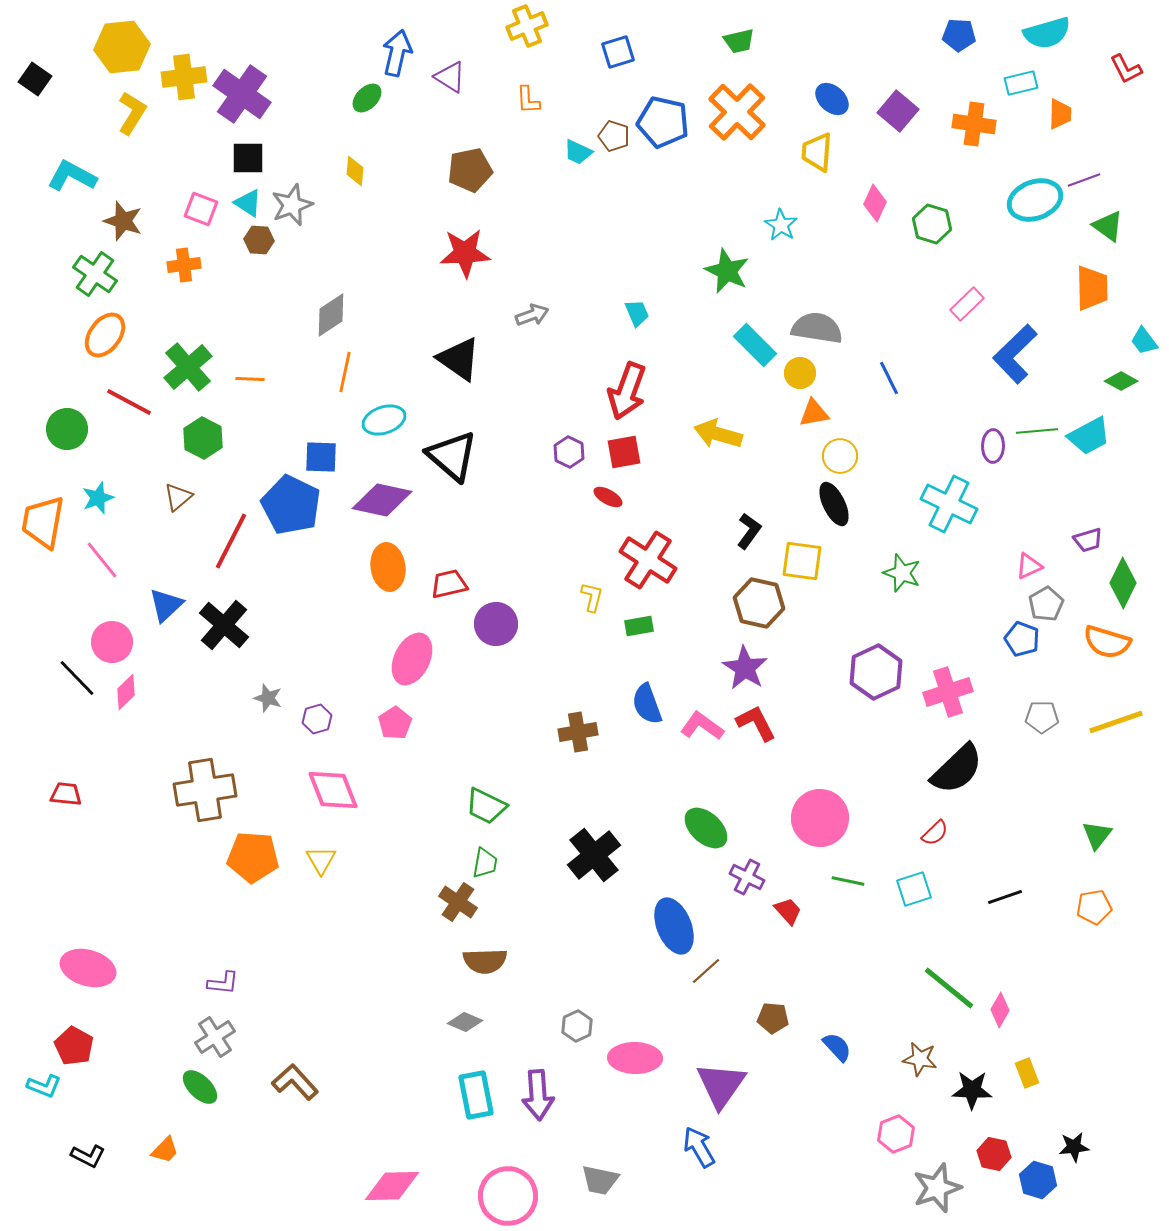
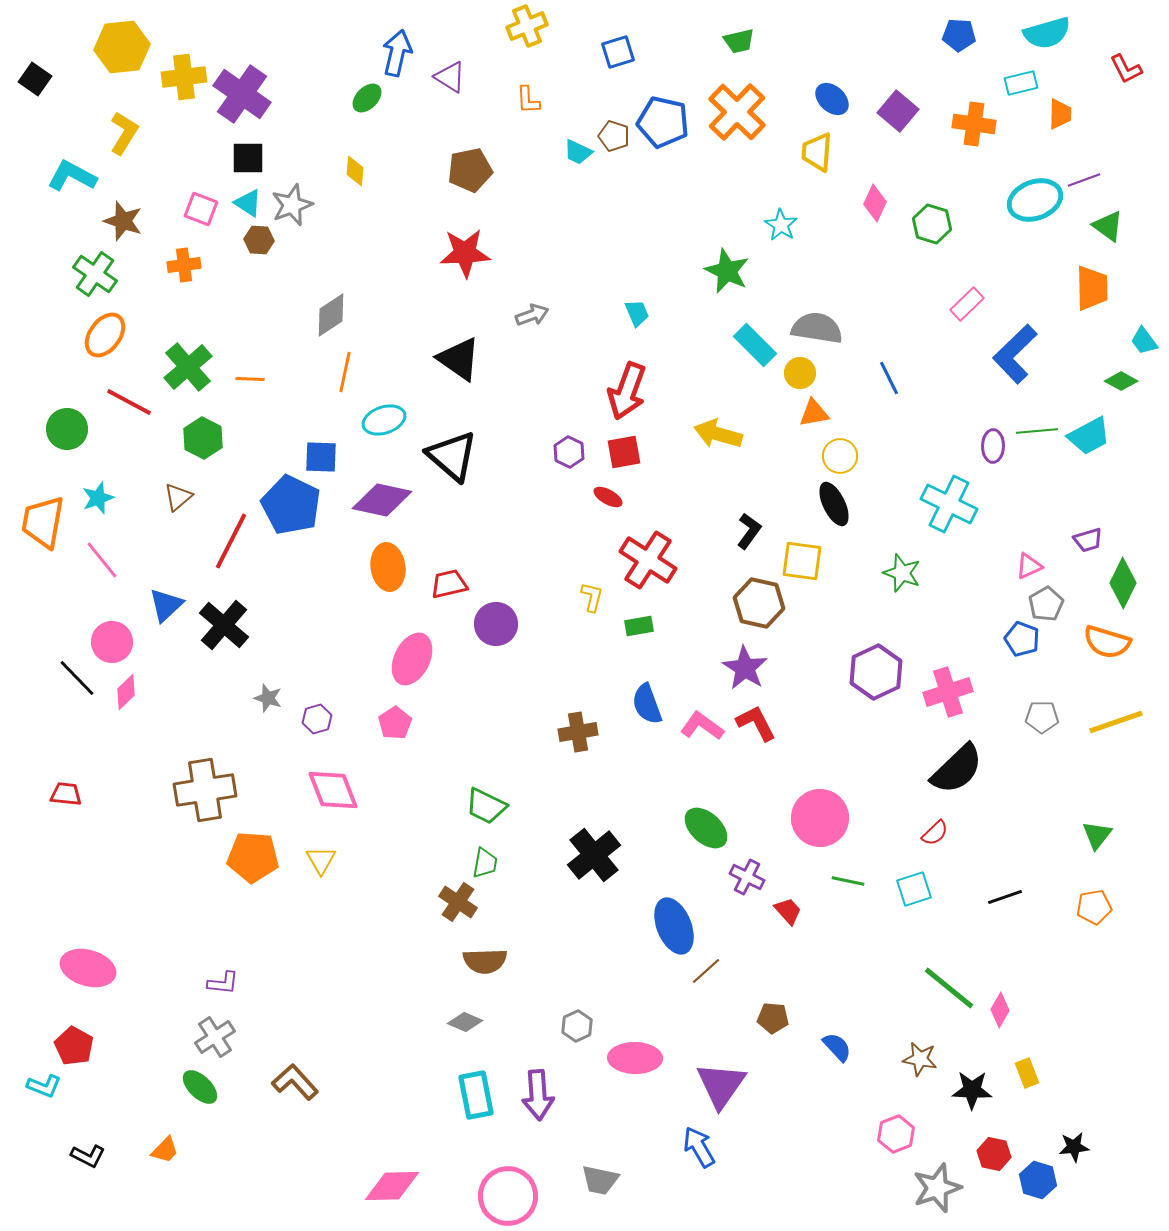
yellow L-shape at (132, 113): moved 8 px left, 20 px down
